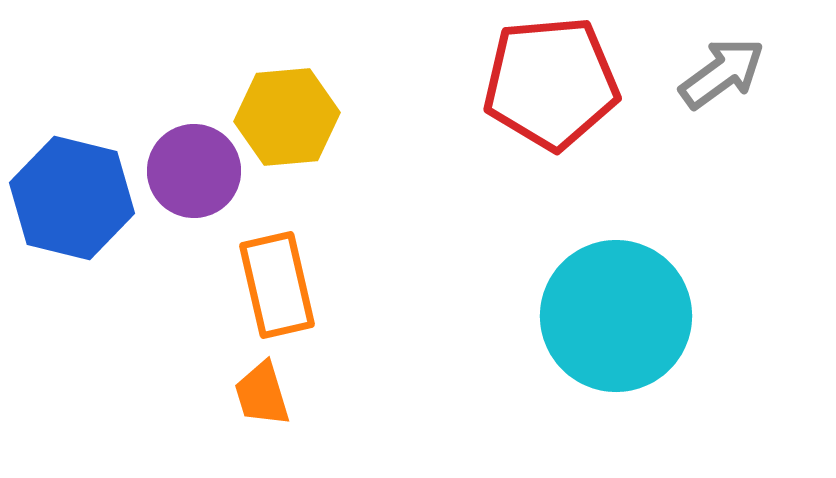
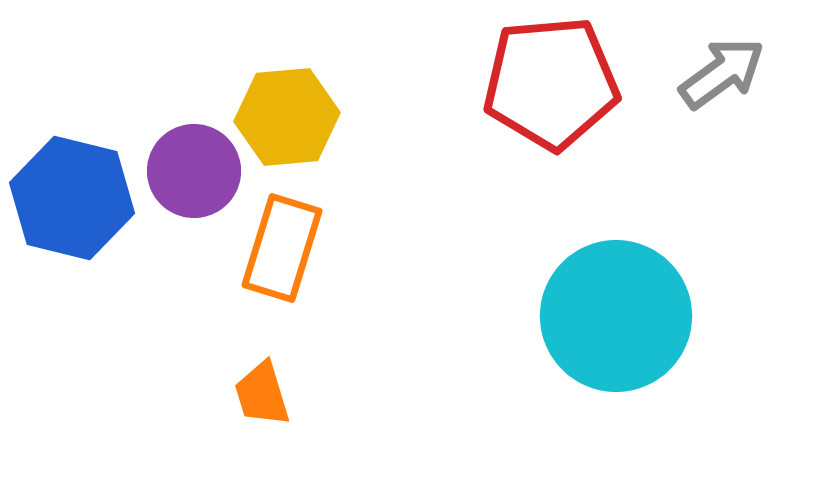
orange rectangle: moved 5 px right, 37 px up; rotated 30 degrees clockwise
